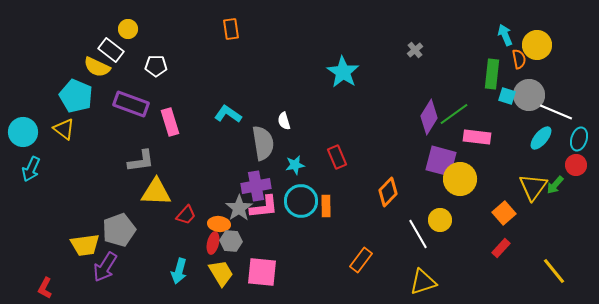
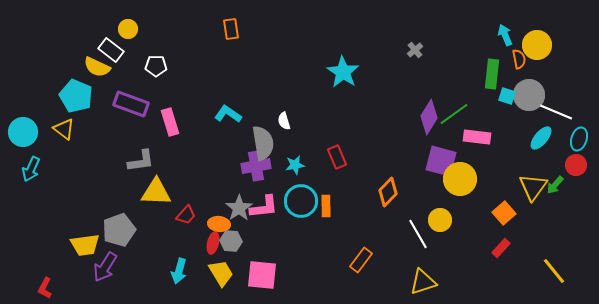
purple cross at (256, 186): moved 20 px up
pink square at (262, 272): moved 3 px down
